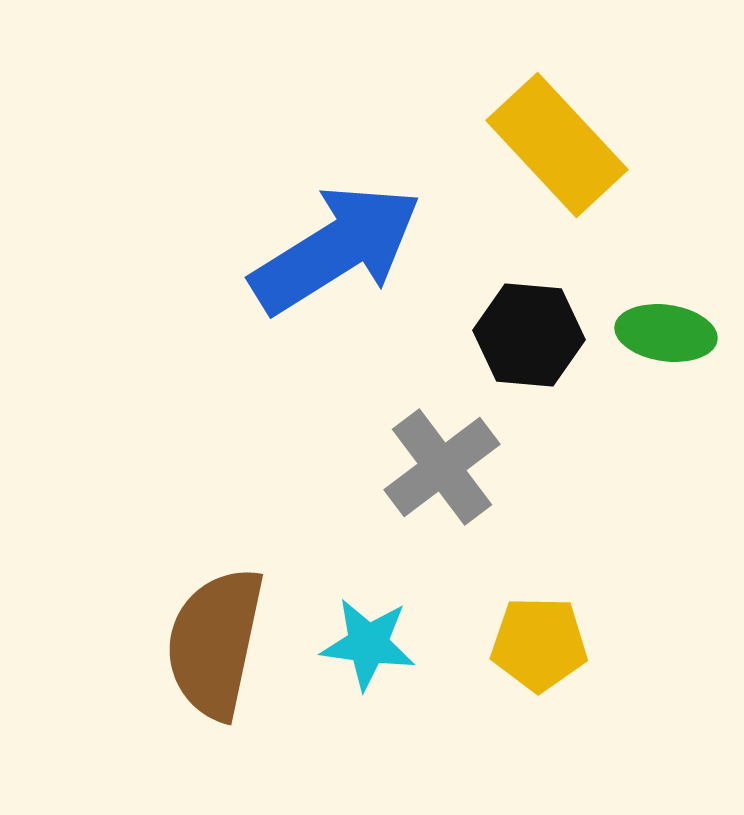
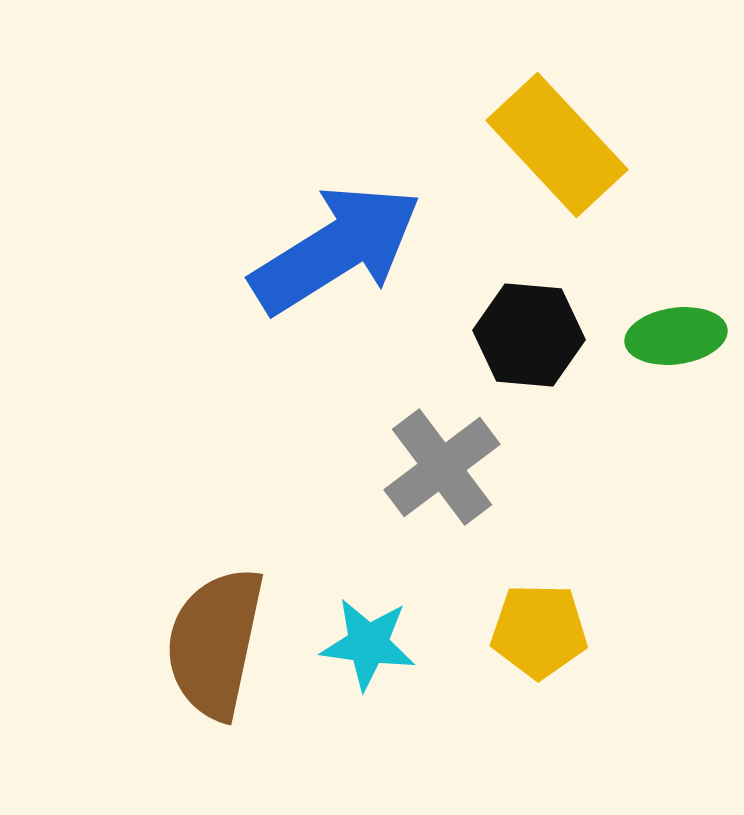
green ellipse: moved 10 px right, 3 px down; rotated 16 degrees counterclockwise
yellow pentagon: moved 13 px up
